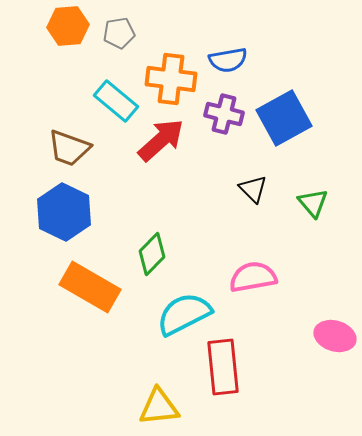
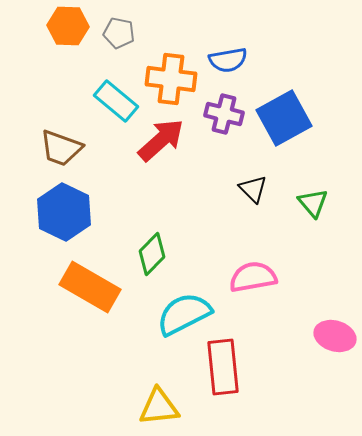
orange hexagon: rotated 6 degrees clockwise
gray pentagon: rotated 20 degrees clockwise
brown trapezoid: moved 8 px left
